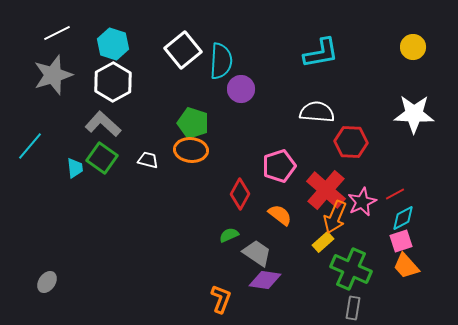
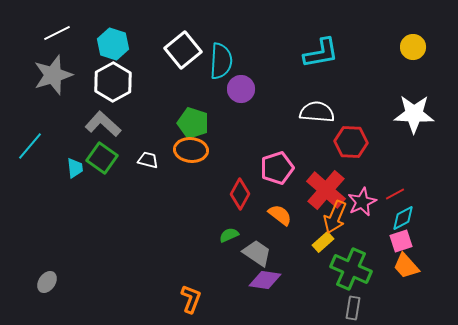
pink pentagon: moved 2 px left, 2 px down
orange L-shape: moved 30 px left
